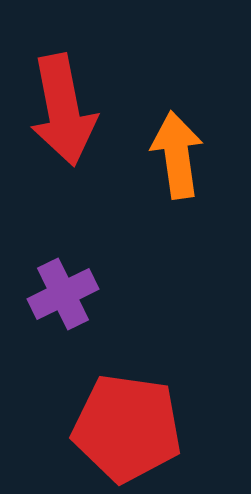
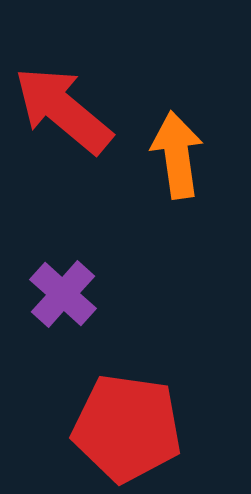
red arrow: rotated 141 degrees clockwise
purple cross: rotated 22 degrees counterclockwise
